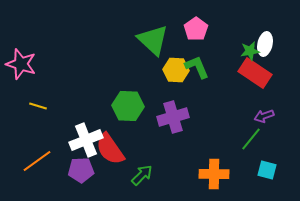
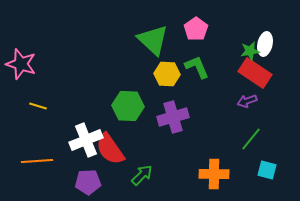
yellow hexagon: moved 9 px left, 4 px down
purple arrow: moved 17 px left, 15 px up
orange line: rotated 32 degrees clockwise
purple pentagon: moved 7 px right, 12 px down
